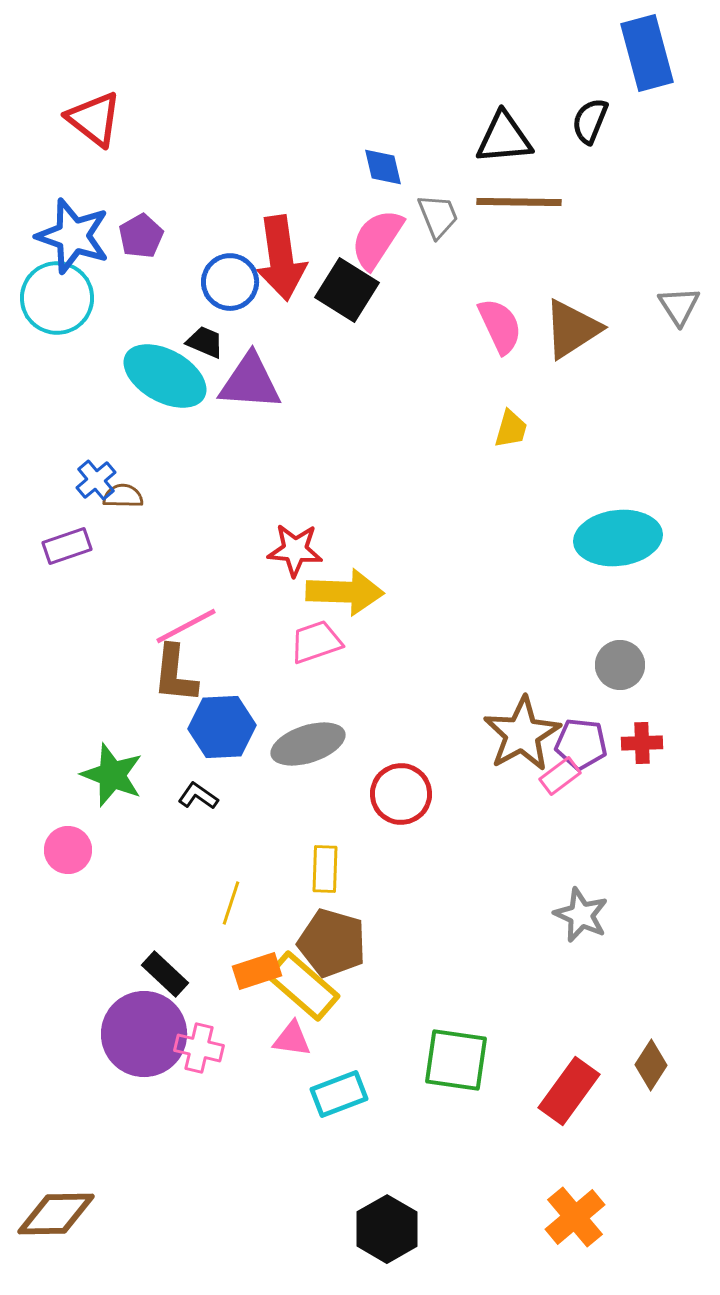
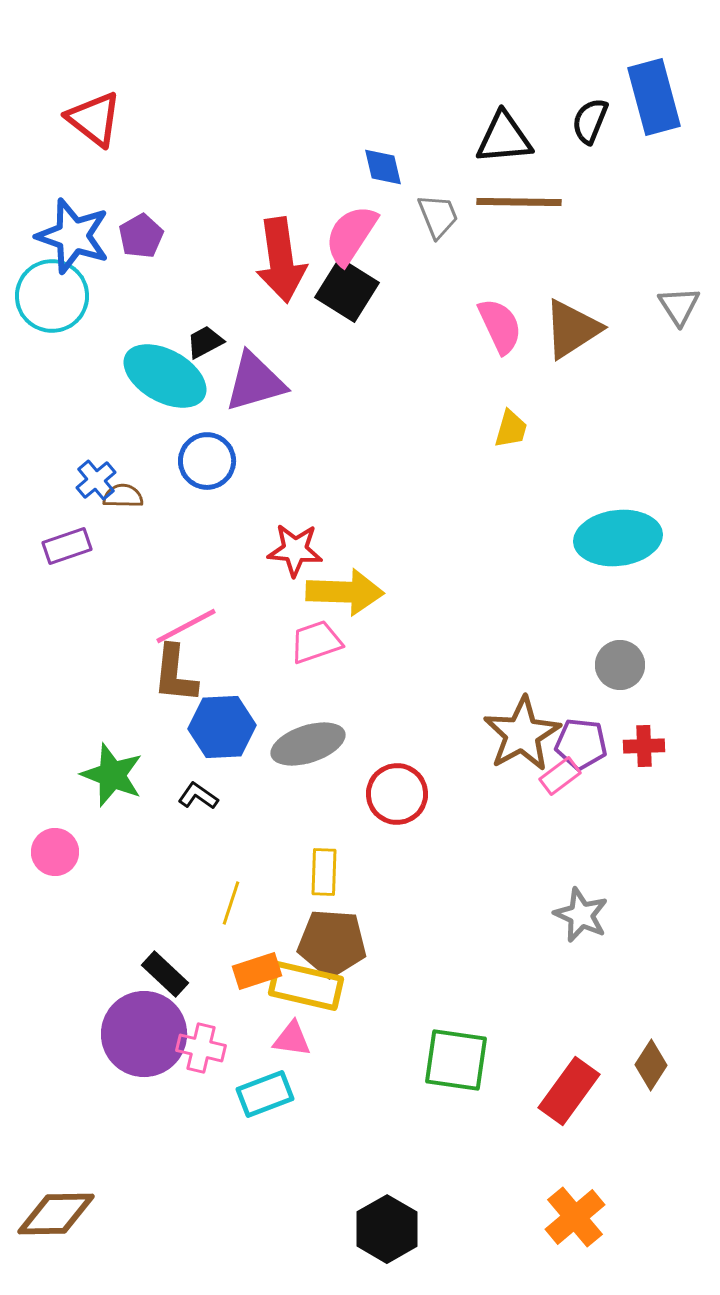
blue rectangle at (647, 53): moved 7 px right, 44 px down
pink semicircle at (377, 239): moved 26 px left, 4 px up
red arrow at (281, 258): moved 2 px down
blue circle at (230, 282): moved 23 px left, 179 px down
cyan circle at (57, 298): moved 5 px left, 2 px up
black trapezoid at (205, 342): rotated 51 degrees counterclockwise
purple triangle at (250, 382): moved 5 px right; rotated 20 degrees counterclockwise
red cross at (642, 743): moved 2 px right, 3 px down
red circle at (401, 794): moved 4 px left
pink circle at (68, 850): moved 13 px left, 2 px down
yellow rectangle at (325, 869): moved 1 px left, 3 px down
brown pentagon at (332, 943): rotated 12 degrees counterclockwise
yellow rectangle at (303, 986): moved 3 px right; rotated 28 degrees counterclockwise
pink cross at (199, 1048): moved 2 px right
cyan rectangle at (339, 1094): moved 74 px left
